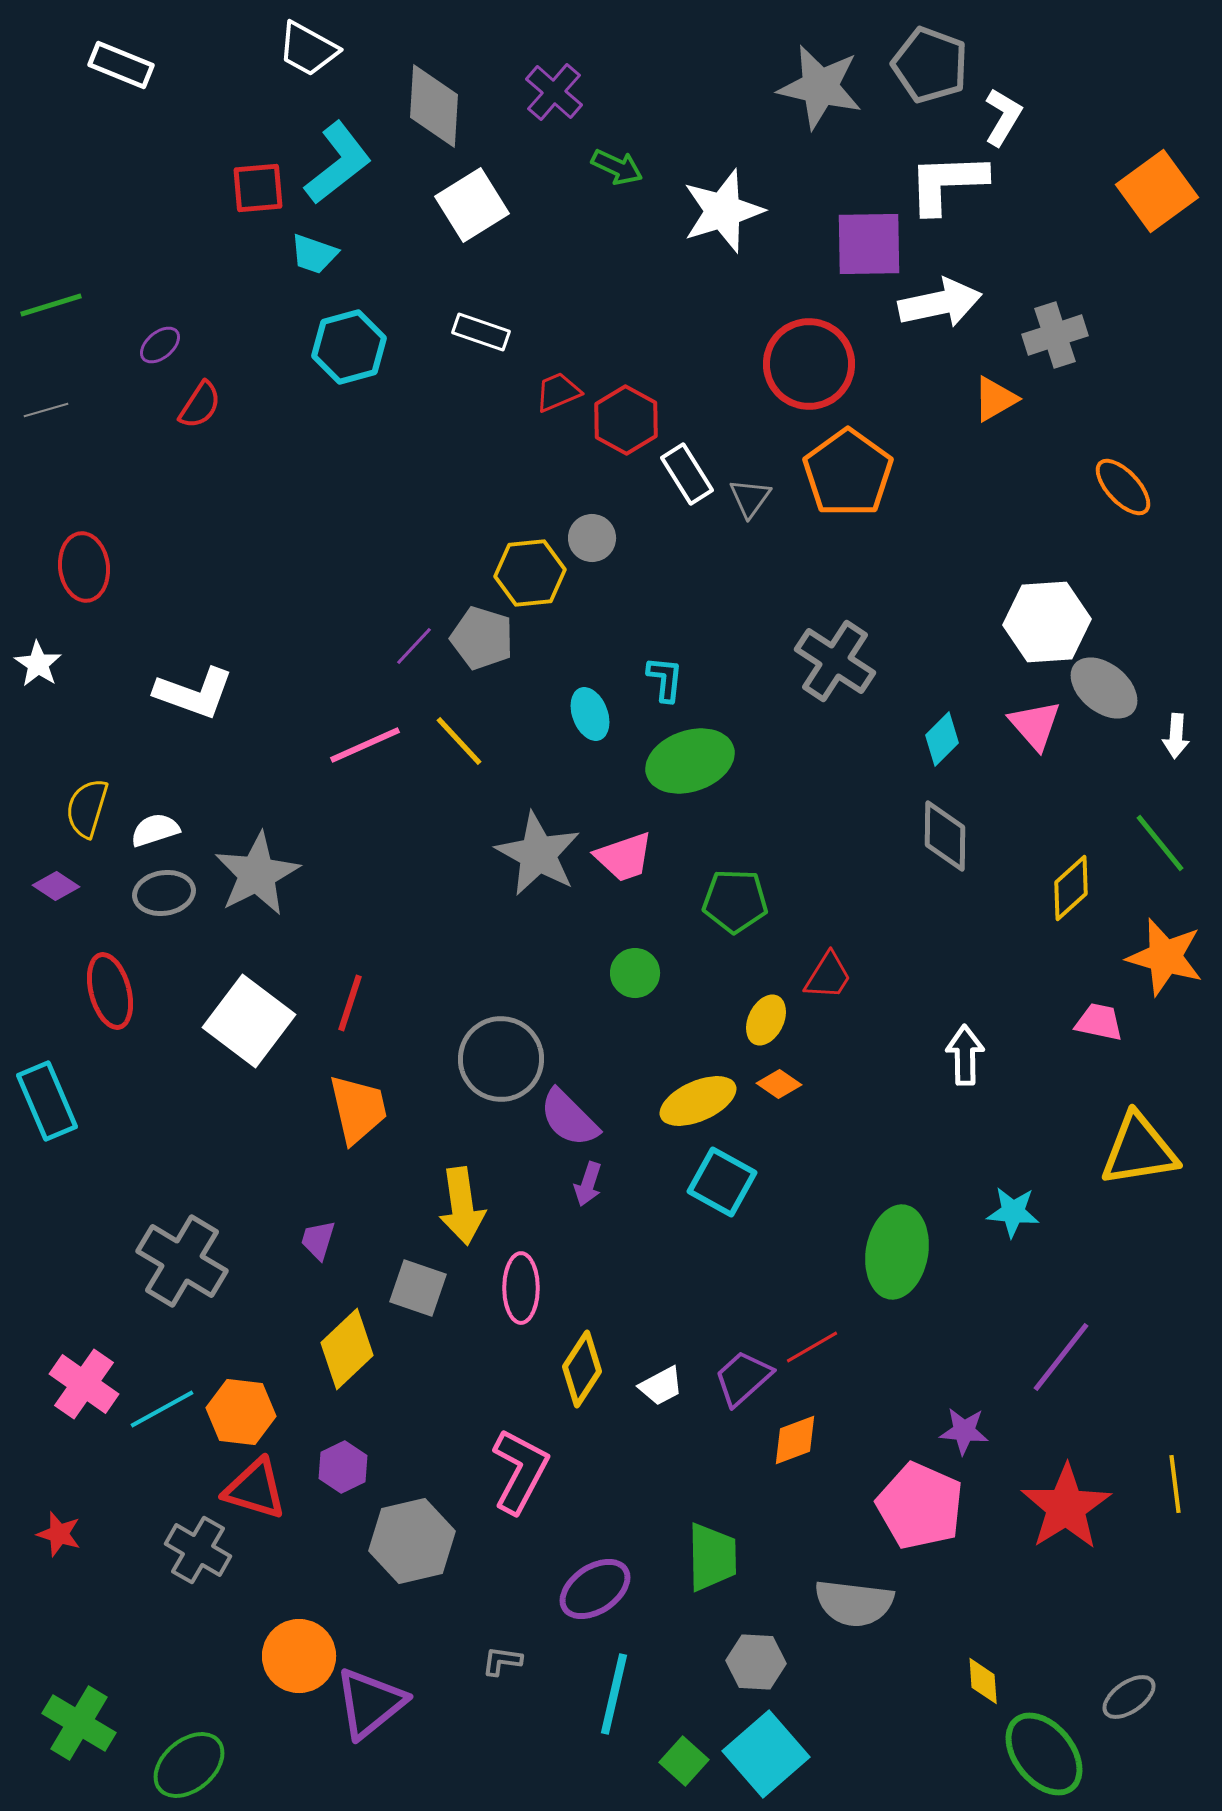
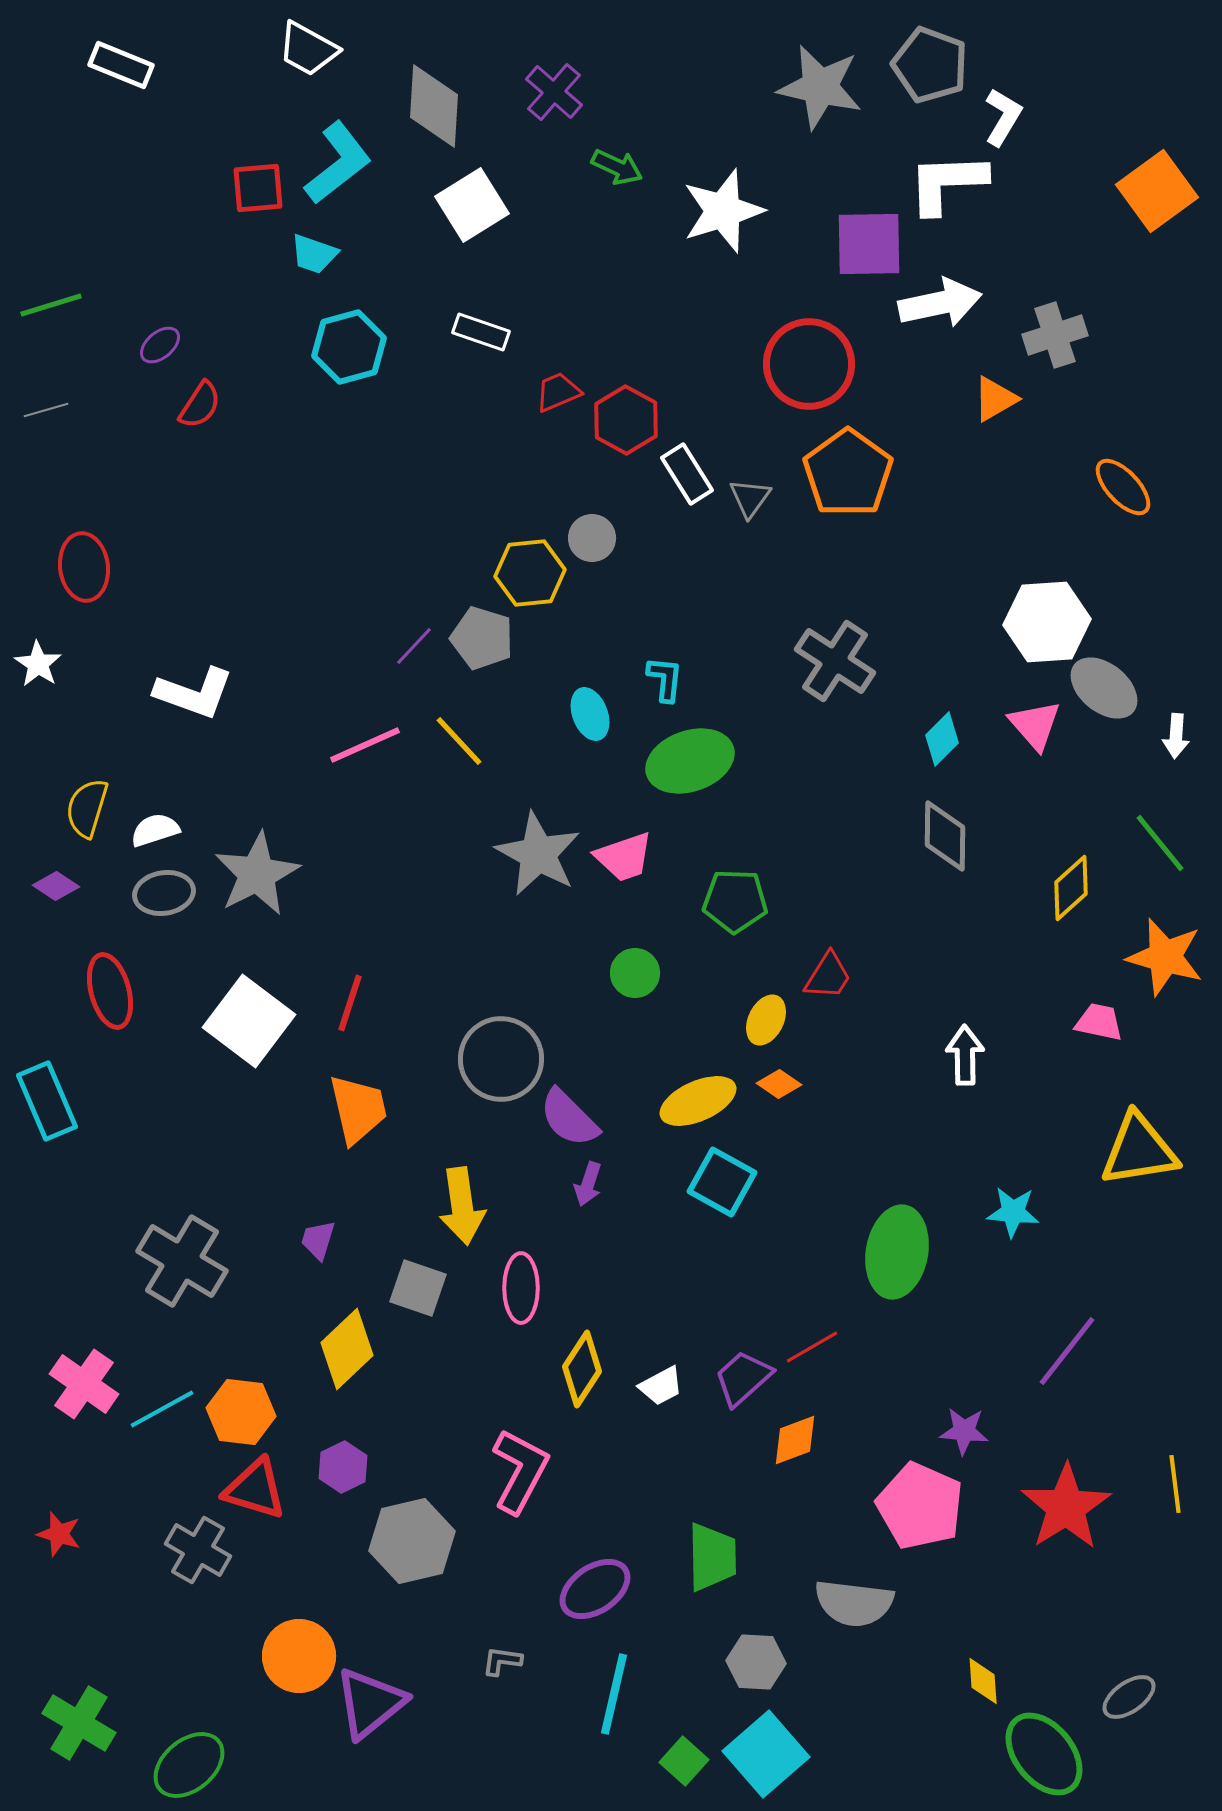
purple line at (1061, 1357): moved 6 px right, 6 px up
